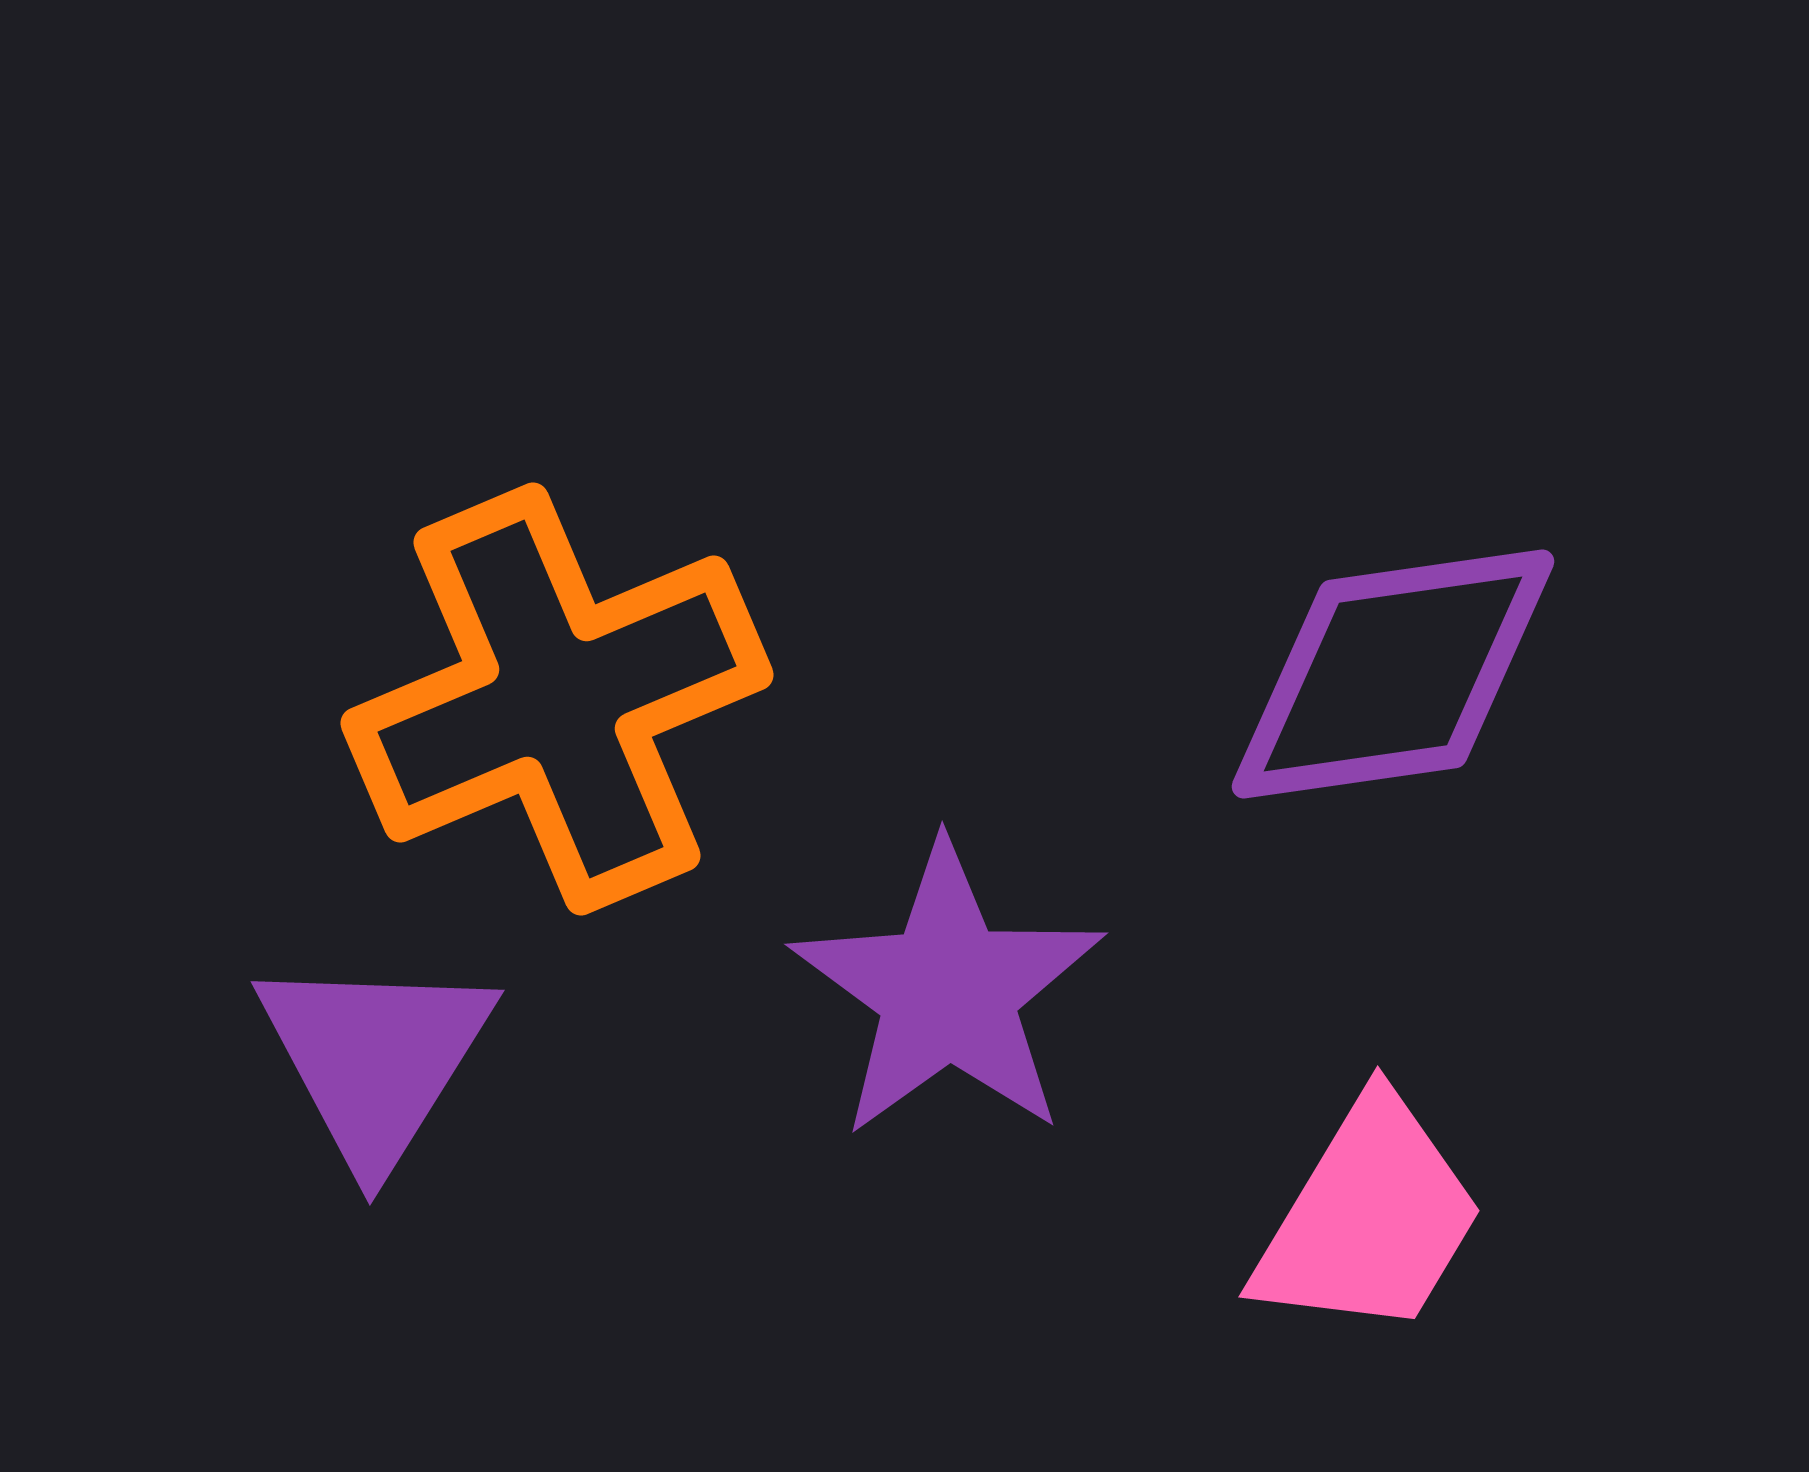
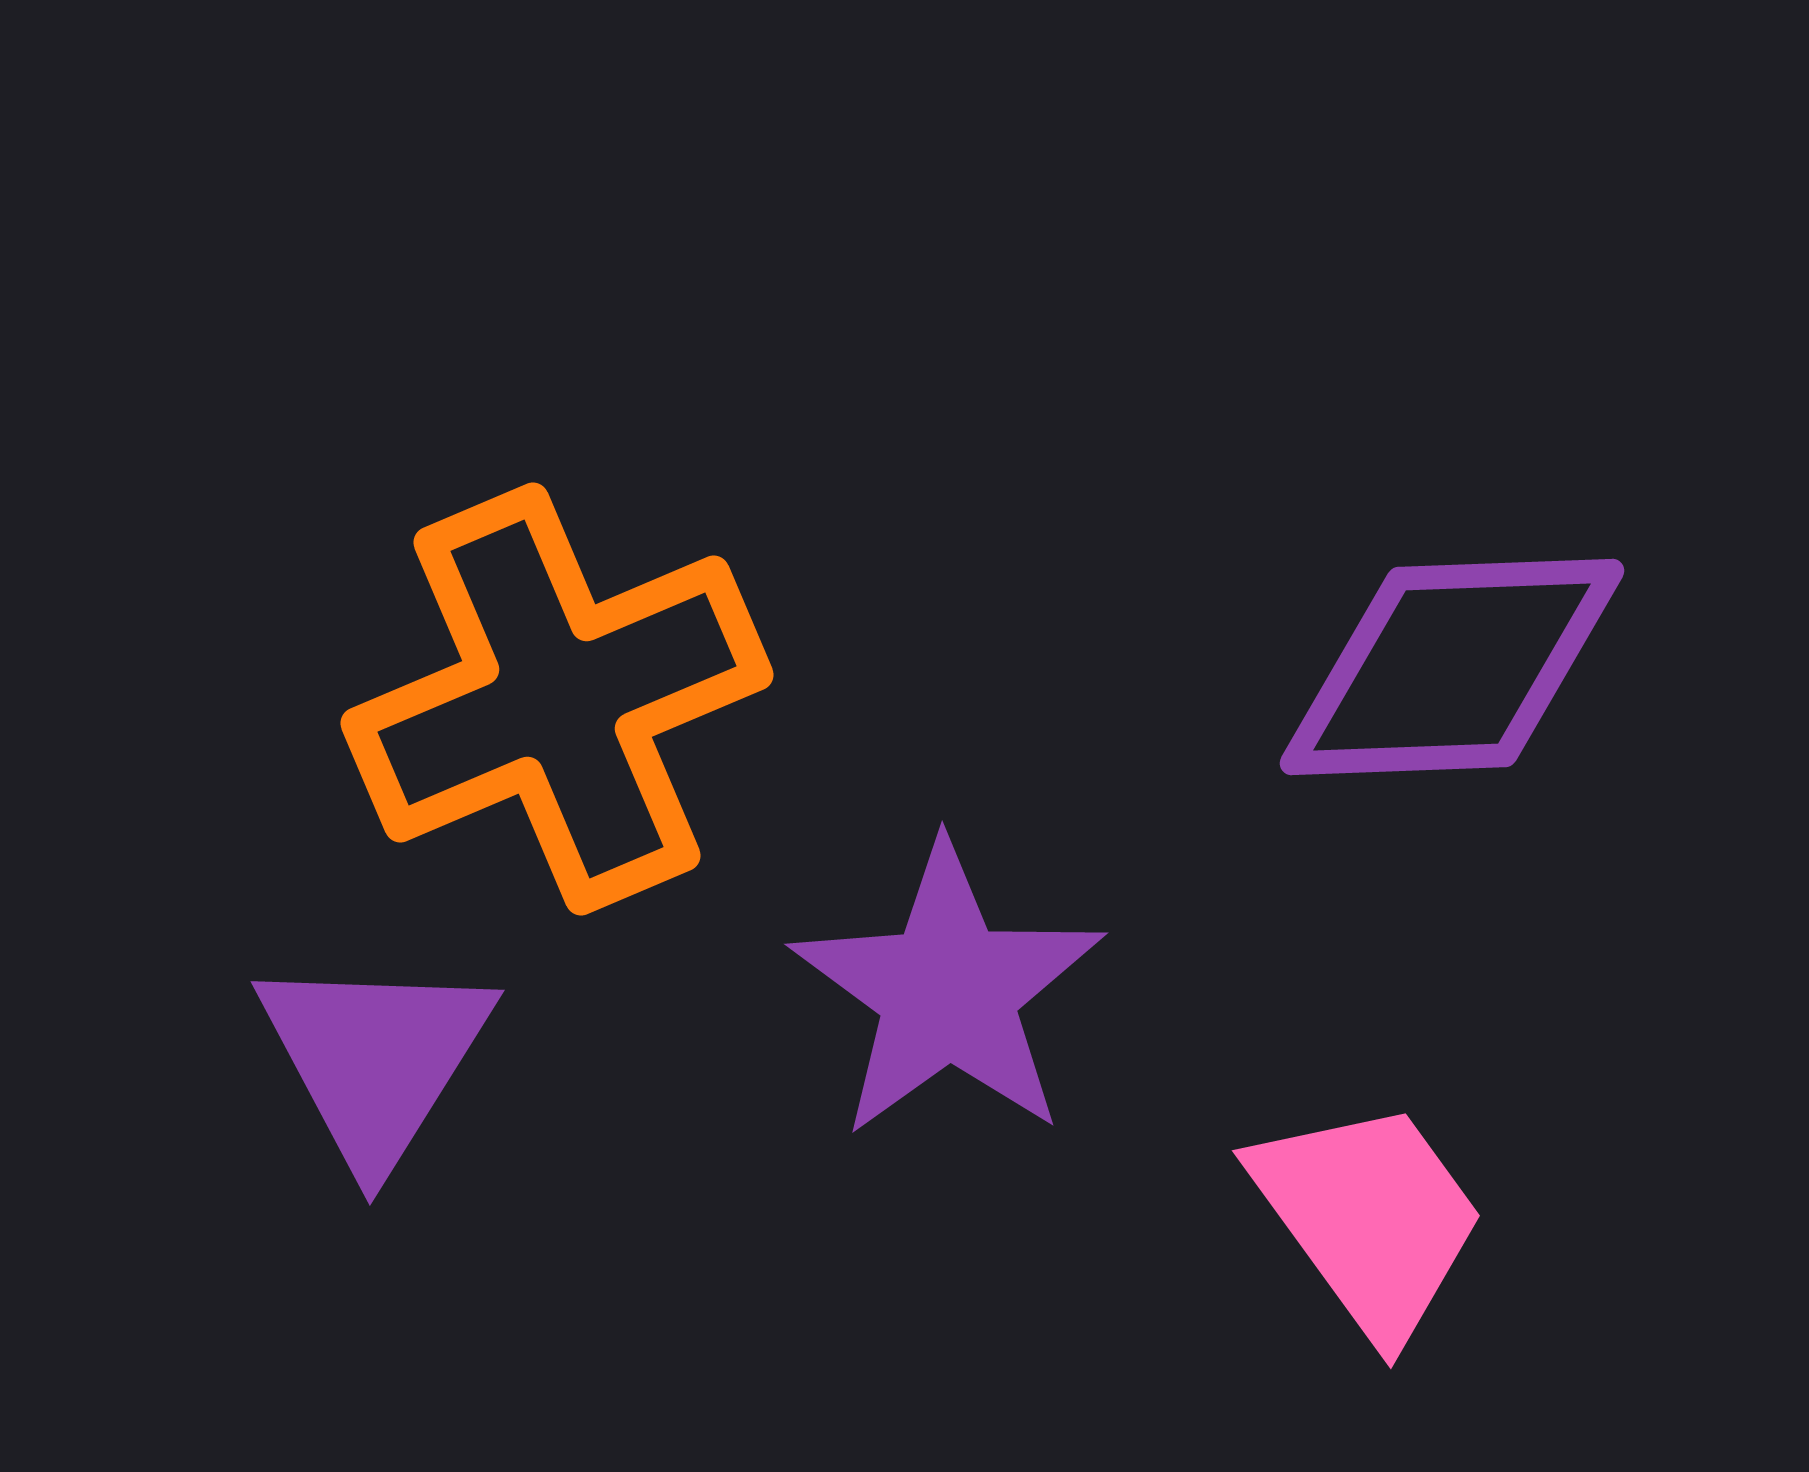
purple diamond: moved 59 px right, 7 px up; rotated 6 degrees clockwise
pink trapezoid: rotated 67 degrees counterclockwise
